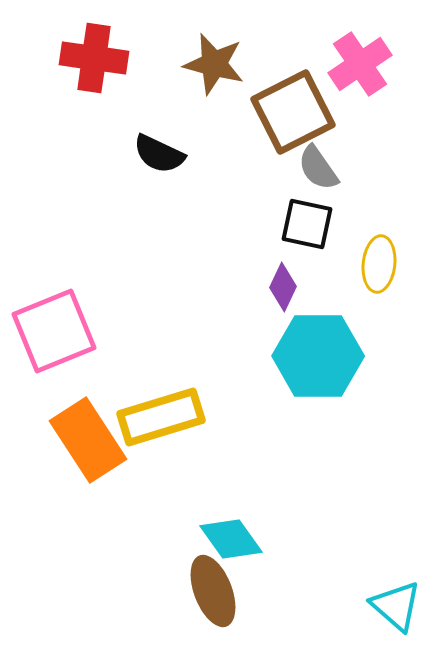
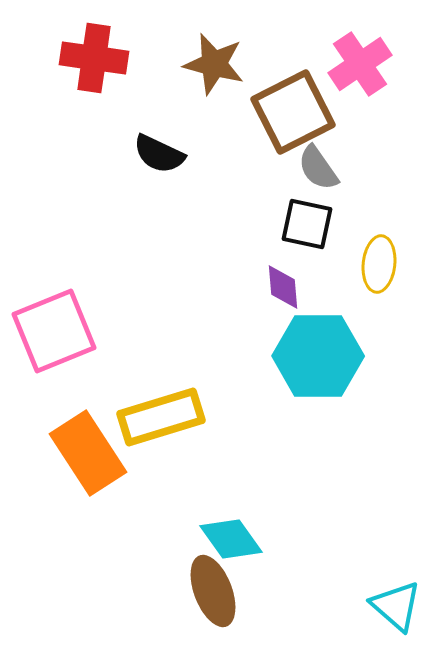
purple diamond: rotated 30 degrees counterclockwise
orange rectangle: moved 13 px down
